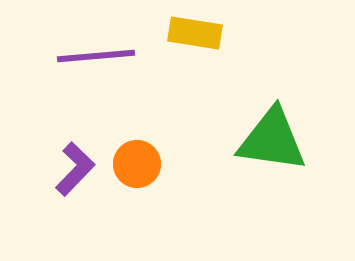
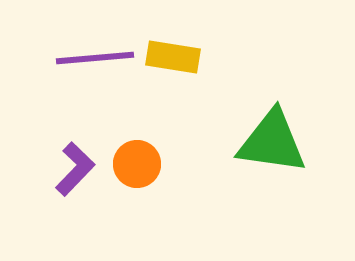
yellow rectangle: moved 22 px left, 24 px down
purple line: moved 1 px left, 2 px down
green triangle: moved 2 px down
